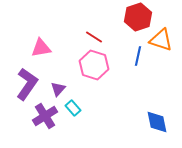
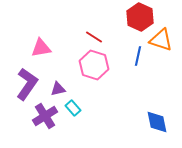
red hexagon: moved 2 px right; rotated 16 degrees counterclockwise
purple triangle: rotated 35 degrees clockwise
